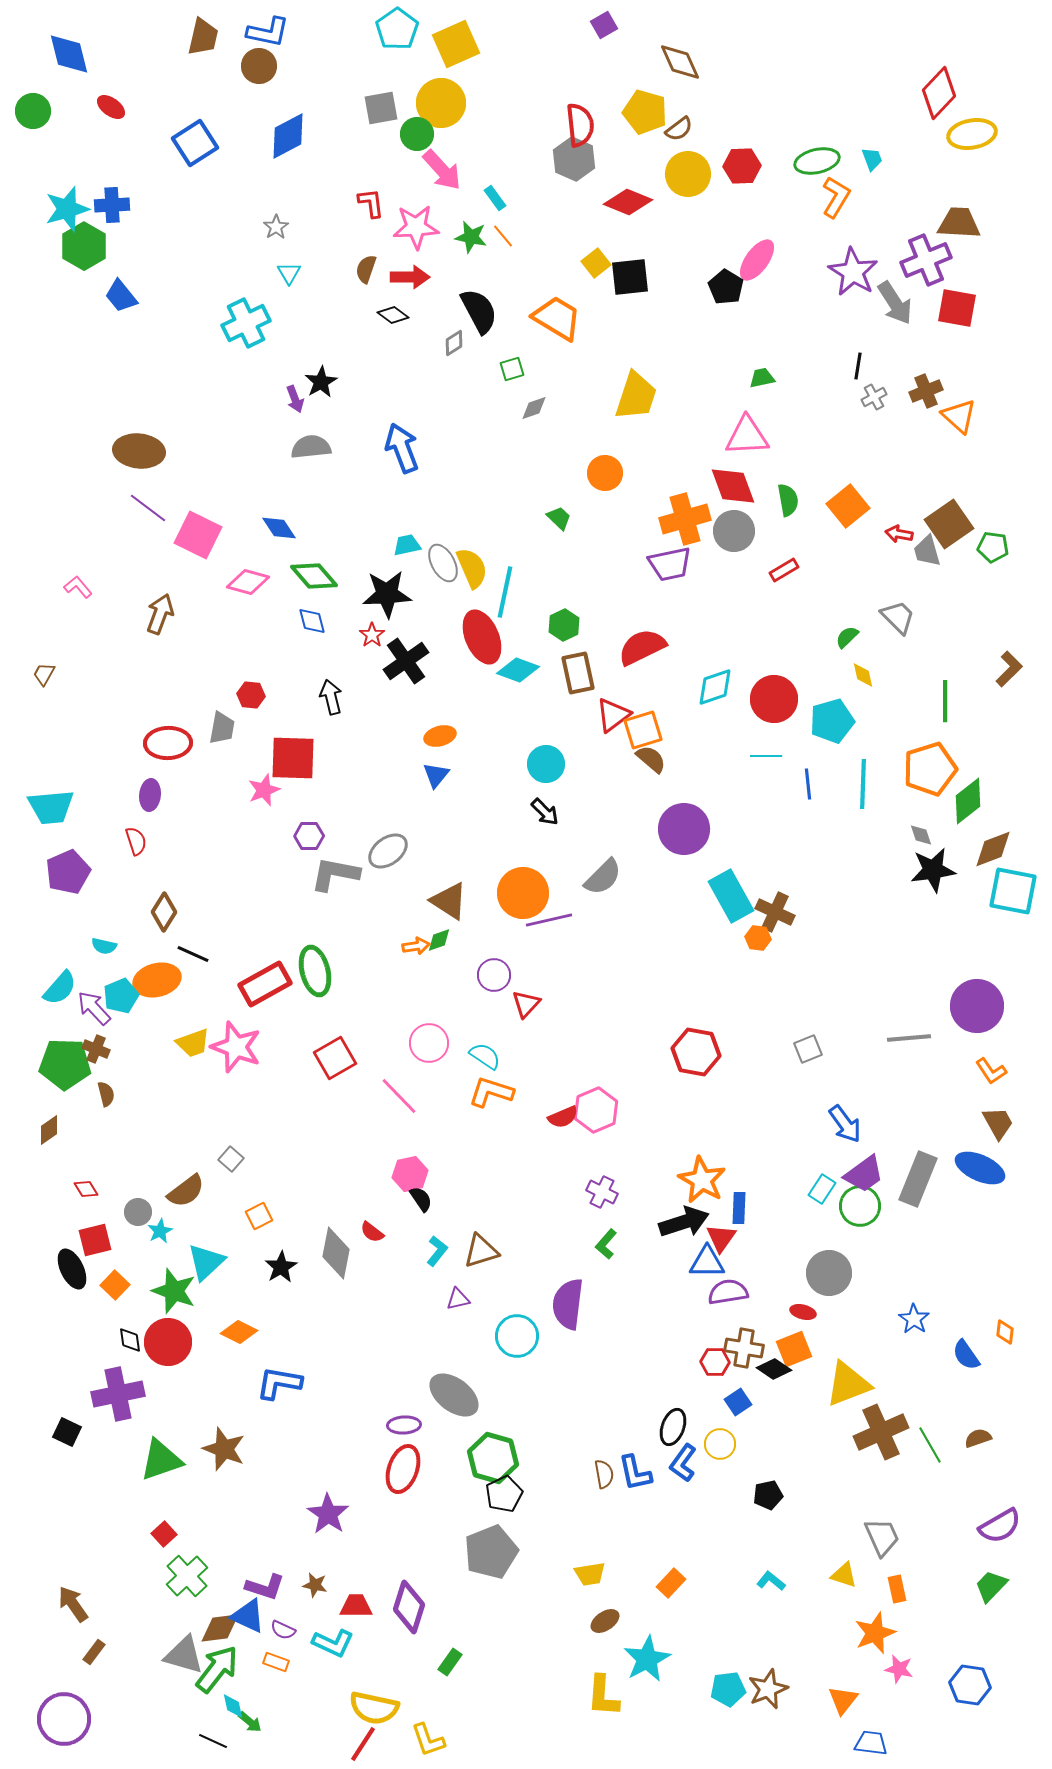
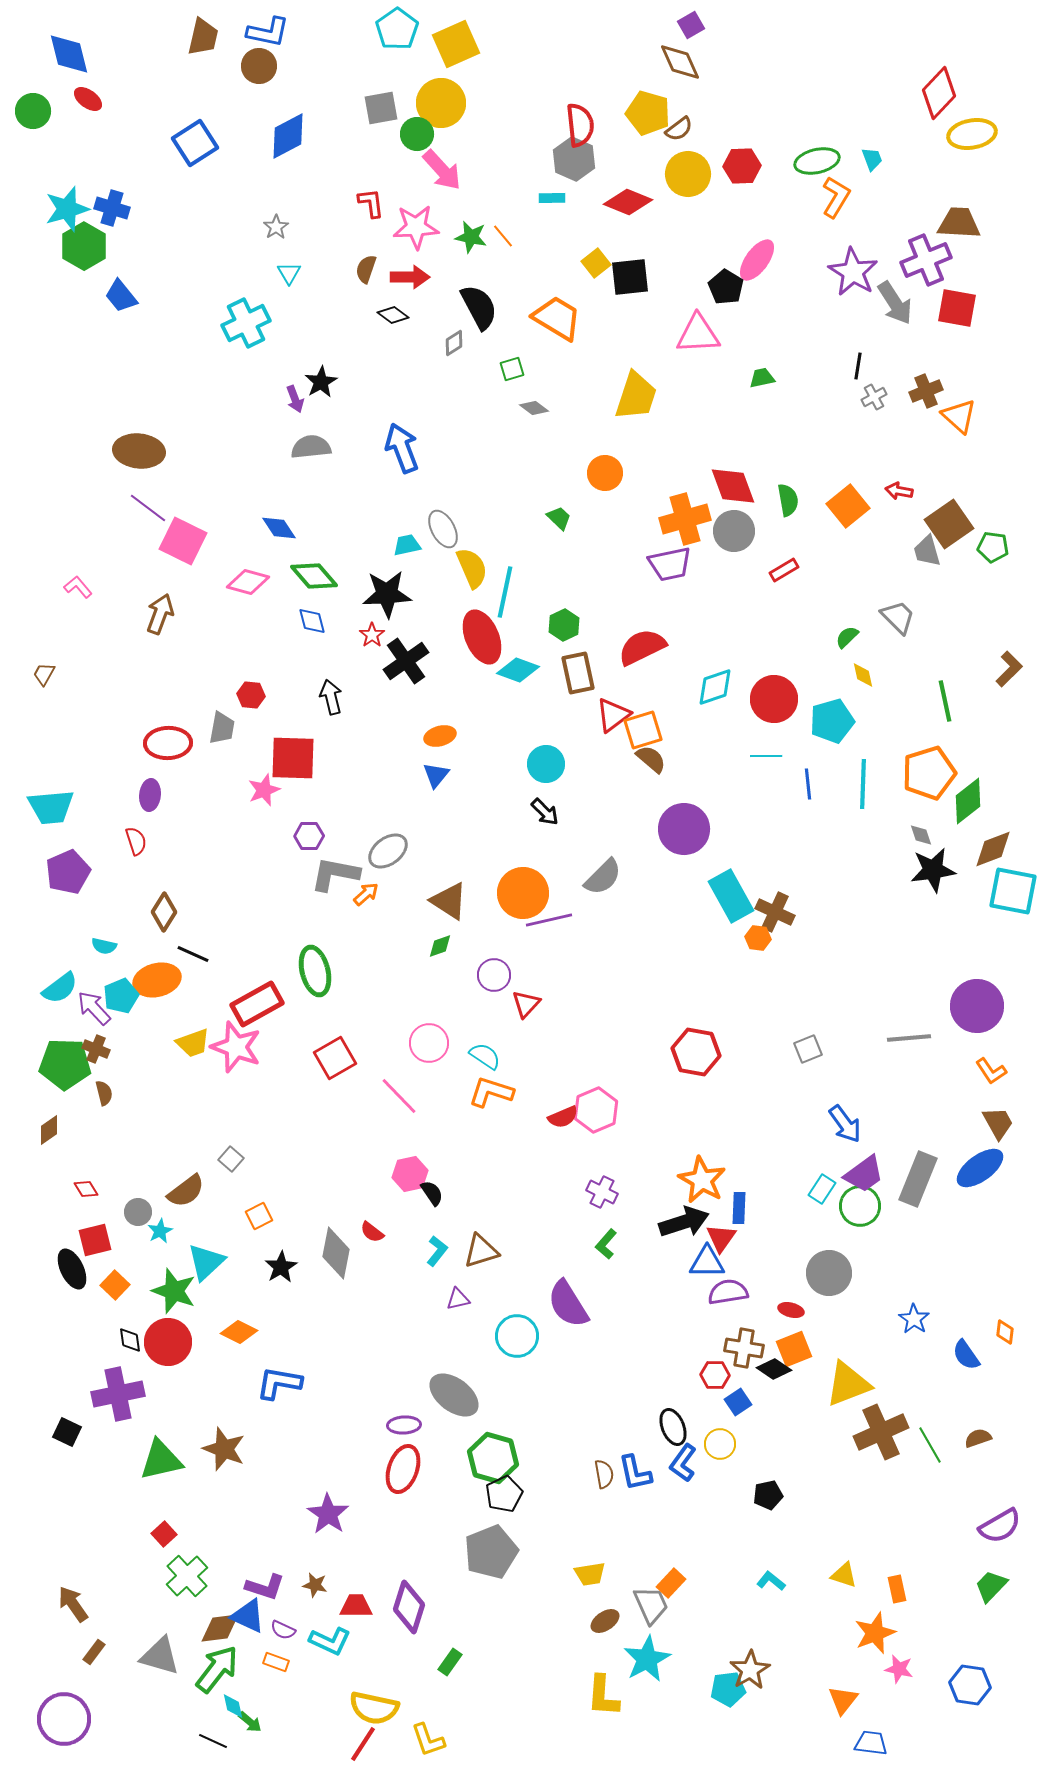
purple square at (604, 25): moved 87 px right
red ellipse at (111, 107): moved 23 px left, 8 px up
yellow pentagon at (645, 112): moved 3 px right, 1 px down
cyan rectangle at (495, 198): moved 57 px right; rotated 55 degrees counterclockwise
blue cross at (112, 205): moved 3 px down; rotated 20 degrees clockwise
black semicircle at (479, 311): moved 4 px up
gray diamond at (534, 408): rotated 56 degrees clockwise
pink triangle at (747, 436): moved 49 px left, 102 px up
red arrow at (899, 534): moved 43 px up
pink square at (198, 535): moved 15 px left, 6 px down
gray ellipse at (443, 563): moved 34 px up
green line at (945, 701): rotated 12 degrees counterclockwise
orange pentagon at (930, 769): moved 1 px left, 4 px down
green diamond at (439, 940): moved 1 px right, 6 px down
orange arrow at (416, 946): moved 50 px left, 52 px up; rotated 32 degrees counterclockwise
red rectangle at (265, 984): moved 8 px left, 20 px down
cyan semicircle at (60, 988): rotated 12 degrees clockwise
brown semicircle at (106, 1094): moved 2 px left, 1 px up
blue ellipse at (980, 1168): rotated 60 degrees counterclockwise
black semicircle at (421, 1199): moved 11 px right, 6 px up
purple semicircle at (568, 1304): rotated 39 degrees counterclockwise
red ellipse at (803, 1312): moved 12 px left, 2 px up
red hexagon at (715, 1362): moved 13 px down
black ellipse at (673, 1427): rotated 42 degrees counterclockwise
green triangle at (161, 1460): rotated 6 degrees clockwise
gray trapezoid at (882, 1537): moved 231 px left, 68 px down
cyan L-shape at (333, 1643): moved 3 px left, 2 px up
gray triangle at (184, 1655): moved 24 px left, 1 px down
brown star at (768, 1689): moved 18 px left, 19 px up; rotated 9 degrees counterclockwise
